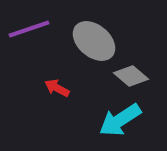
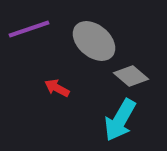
cyan arrow: rotated 27 degrees counterclockwise
